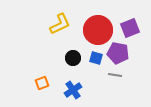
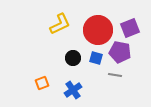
purple pentagon: moved 2 px right, 1 px up
